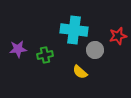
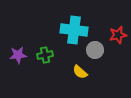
red star: moved 1 px up
purple star: moved 6 px down
